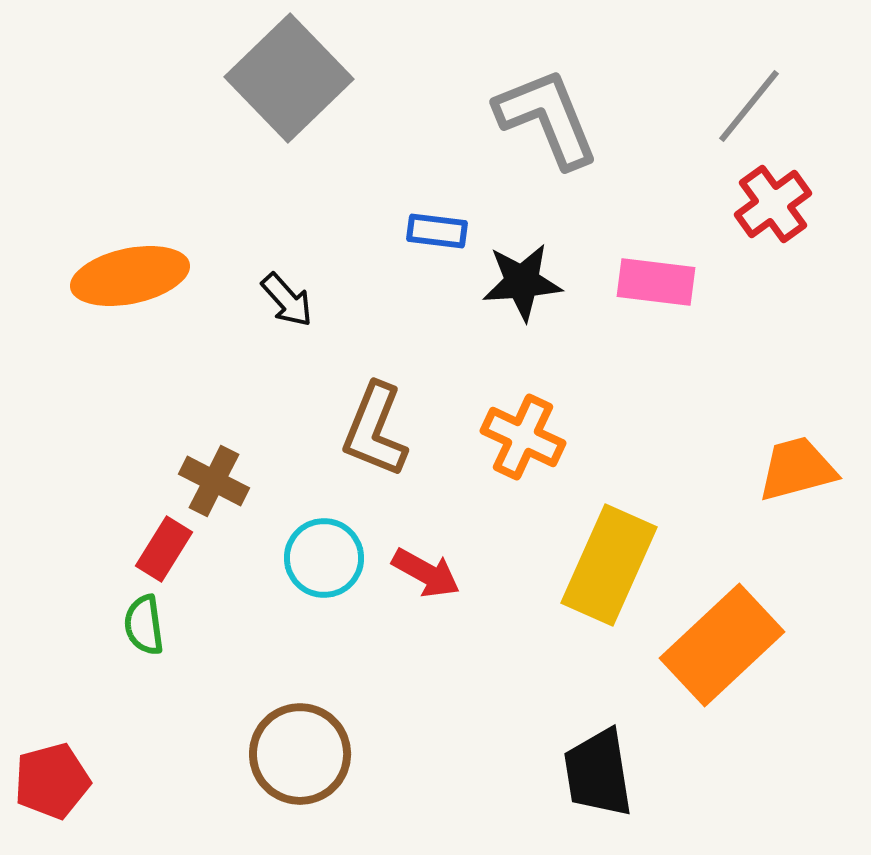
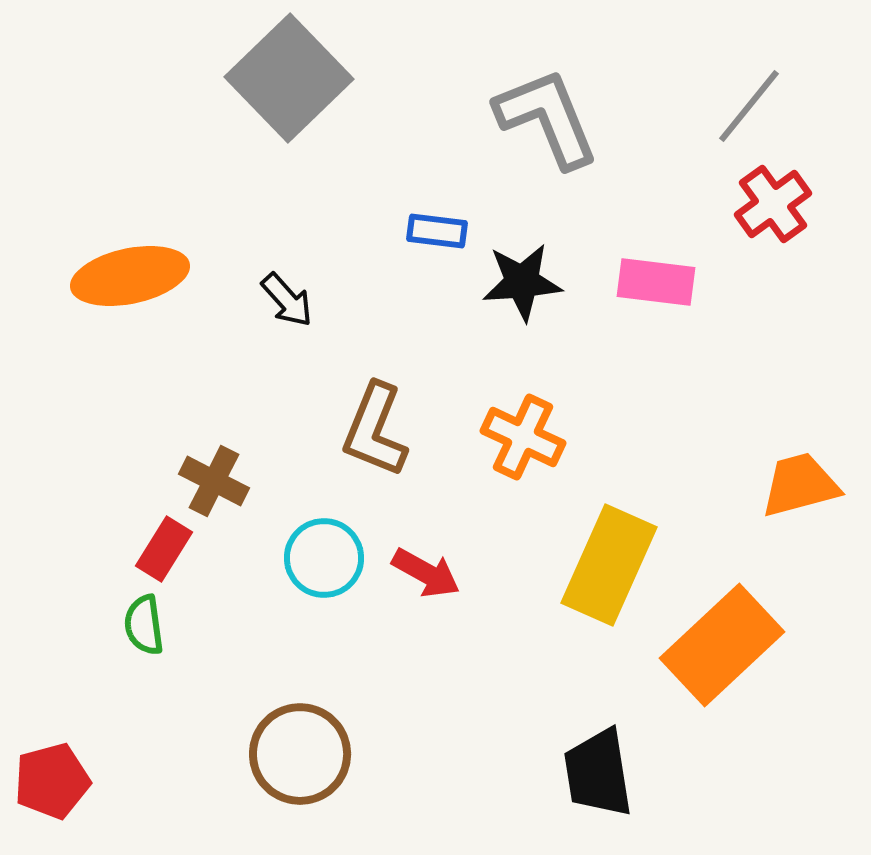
orange trapezoid: moved 3 px right, 16 px down
